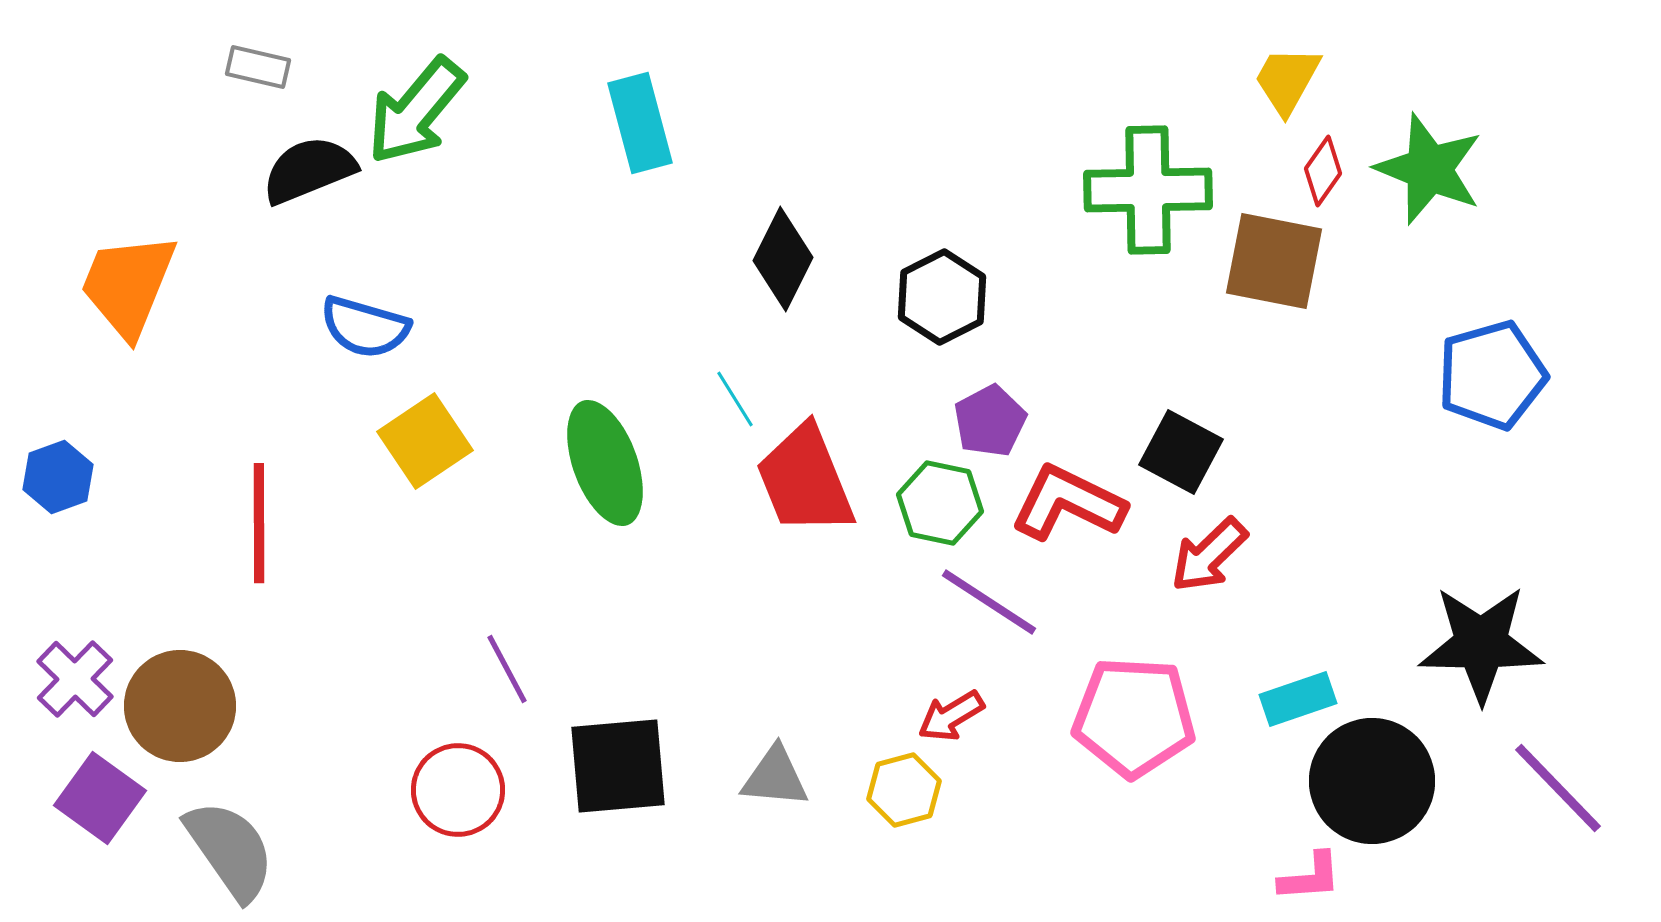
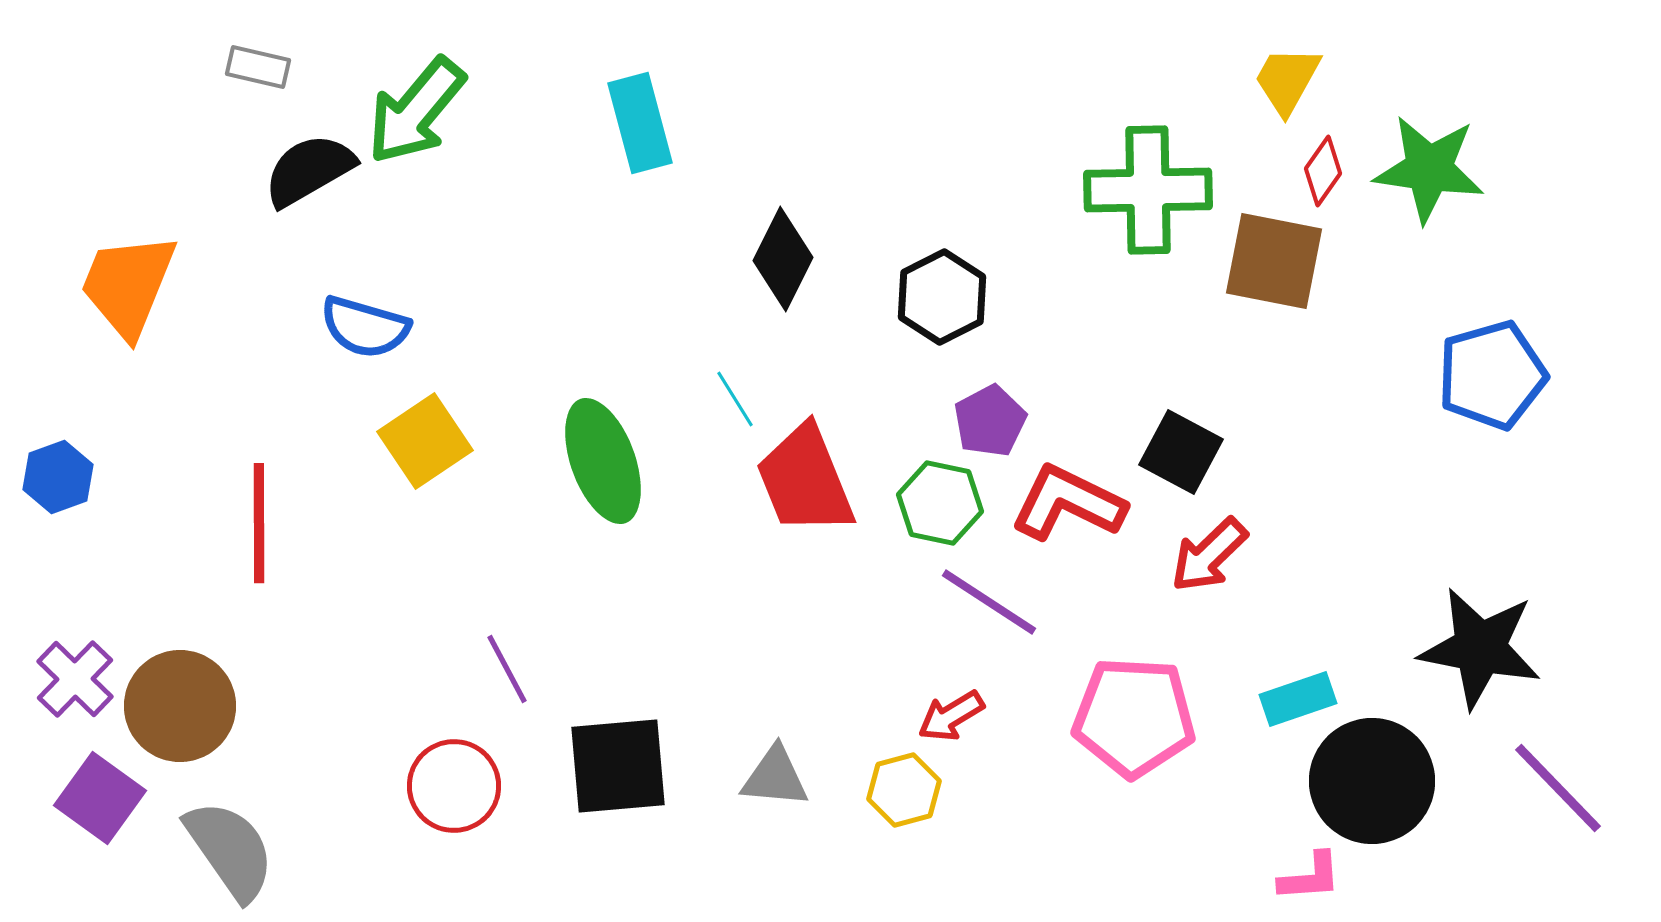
green star at (1429, 169): rotated 14 degrees counterclockwise
black semicircle at (309, 170): rotated 8 degrees counterclockwise
green ellipse at (605, 463): moved 2 px left, 2 px up
black star at (1481, 644): moved 1 px left, 4 px down; rotated 10 degrees clockwise
red circle at (458, 790): moved 4 px left, 4 px up
